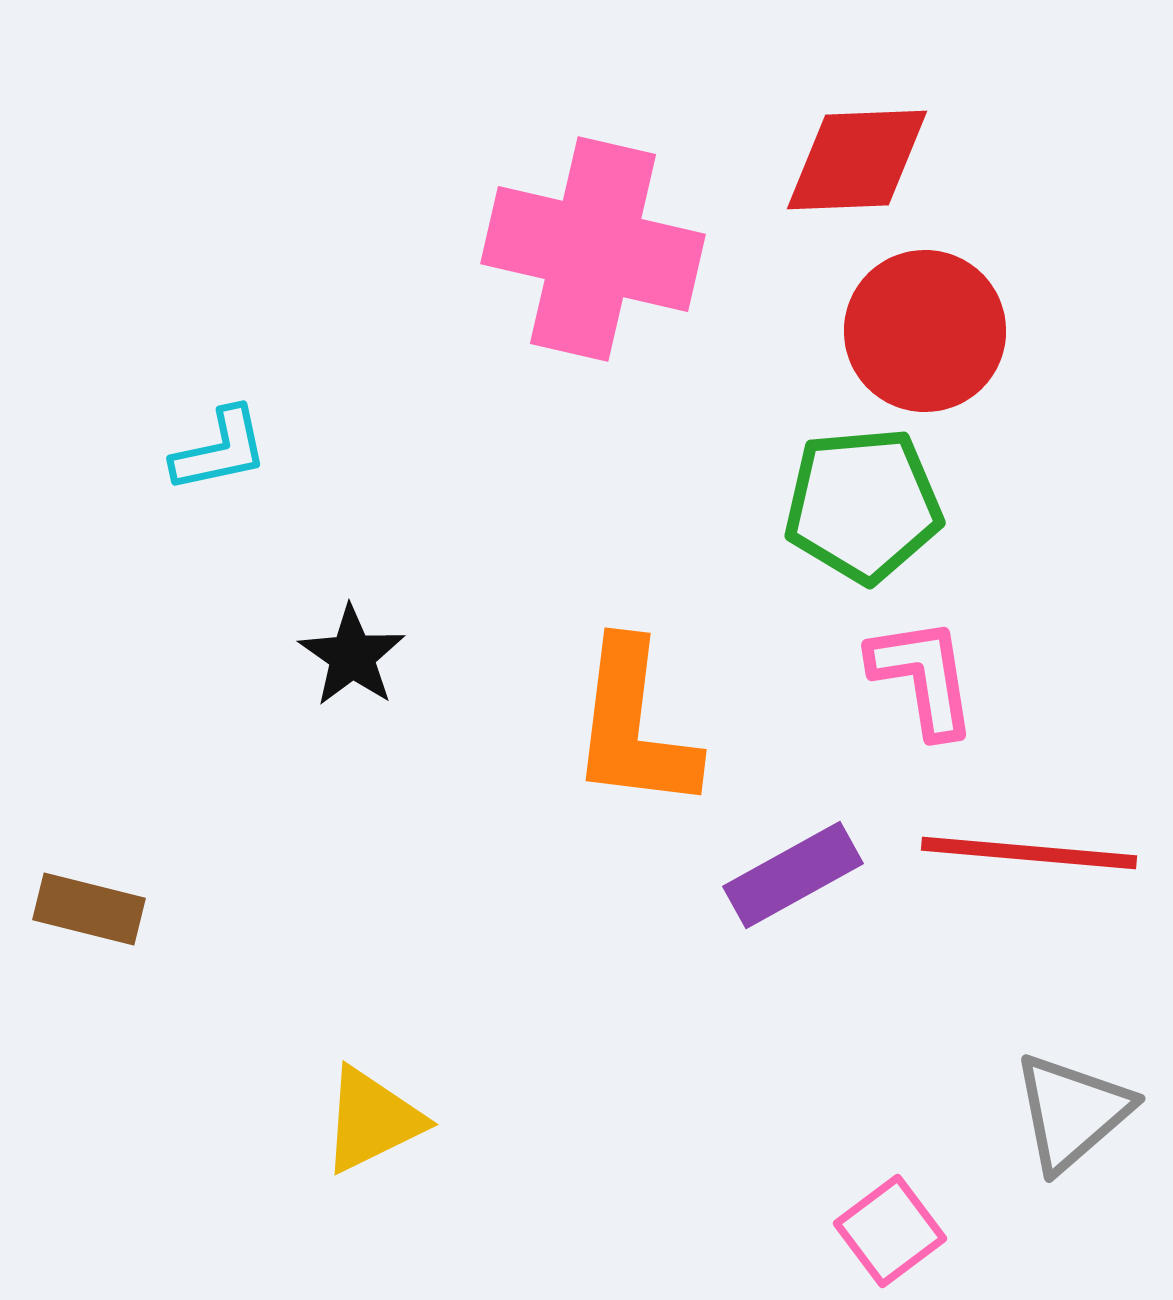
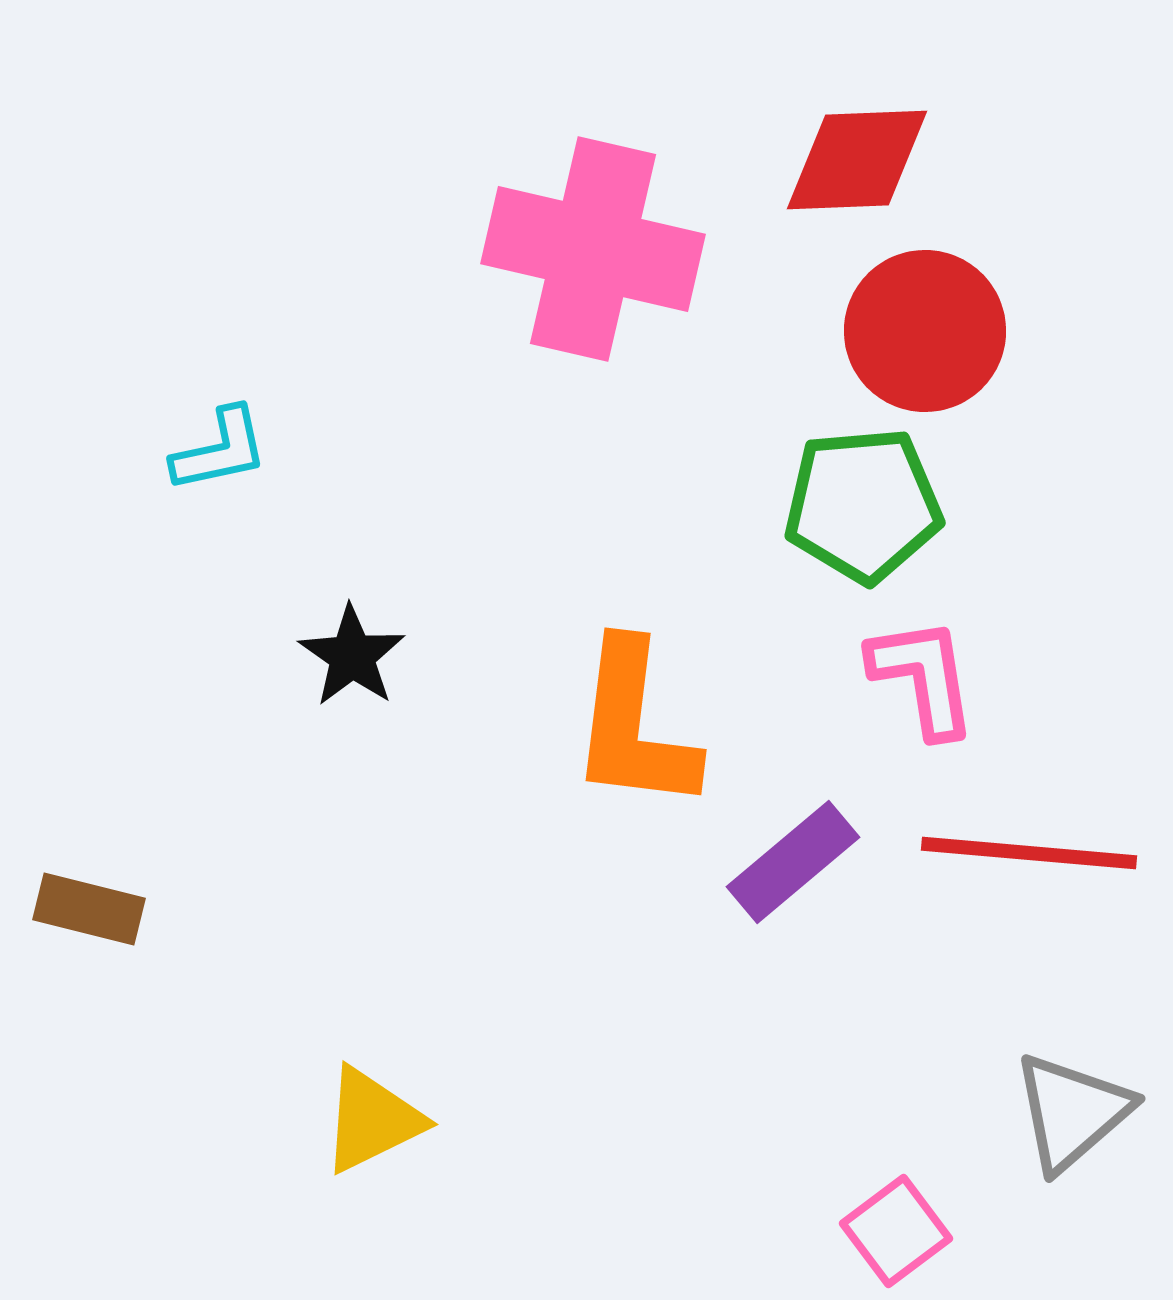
purple rectangle: moved 13 px up; rotated 11 degrees counterclockwise
pink square: moved 6 px right
